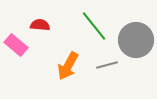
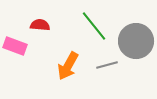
gray circle: moved 1 px down
pink rectangle: moved 1 px left, 1 px down; rotated 20 degrees counterclockwise
